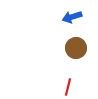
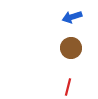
brown circle: moved 5 px left
